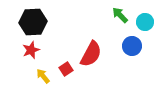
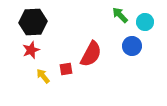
red square: rotated 24 degrees clockwise
